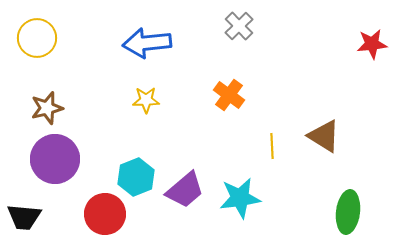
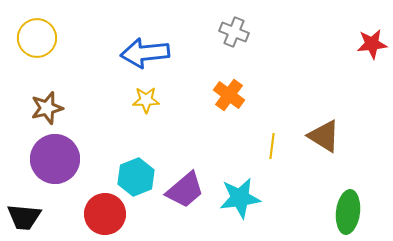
gray cross: moved 5 px left, 6 px down; rotated 24 degrees counterclockwise
blue arrow: moved 2 px left, 10 px down
yellow line: rotated 10 degrees clockwise
